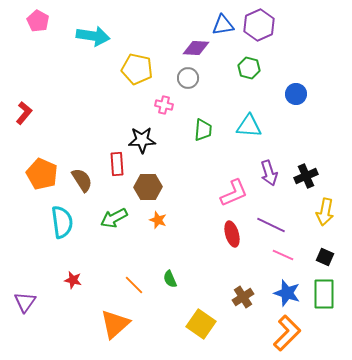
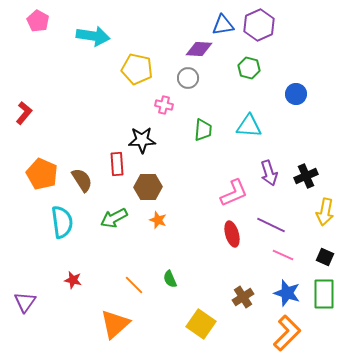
purple diamond: moved 3 px right, 1 px down
